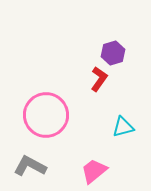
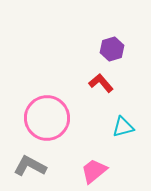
purple hexagon: moved 1 px left, 4 px up
red L-shape: moved 2 px right, 4 px down; rotated 75 degrees counterclockwise
pink circle: moved 1 px right, 3 px down
